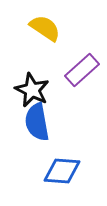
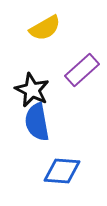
yellow semicircle: rotated 116 degrees clockwise
